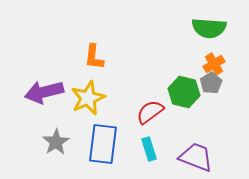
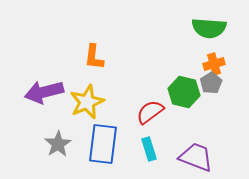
orange cross: rotated 15 degrees clockwise
yellow star: moved 1 px left, 4 px down
gray star: moved 2 px right, 2 px down
